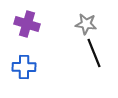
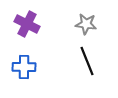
purple cross: rotated 10 degrees clockwise
black line: moved 7 px left, 8 px down
